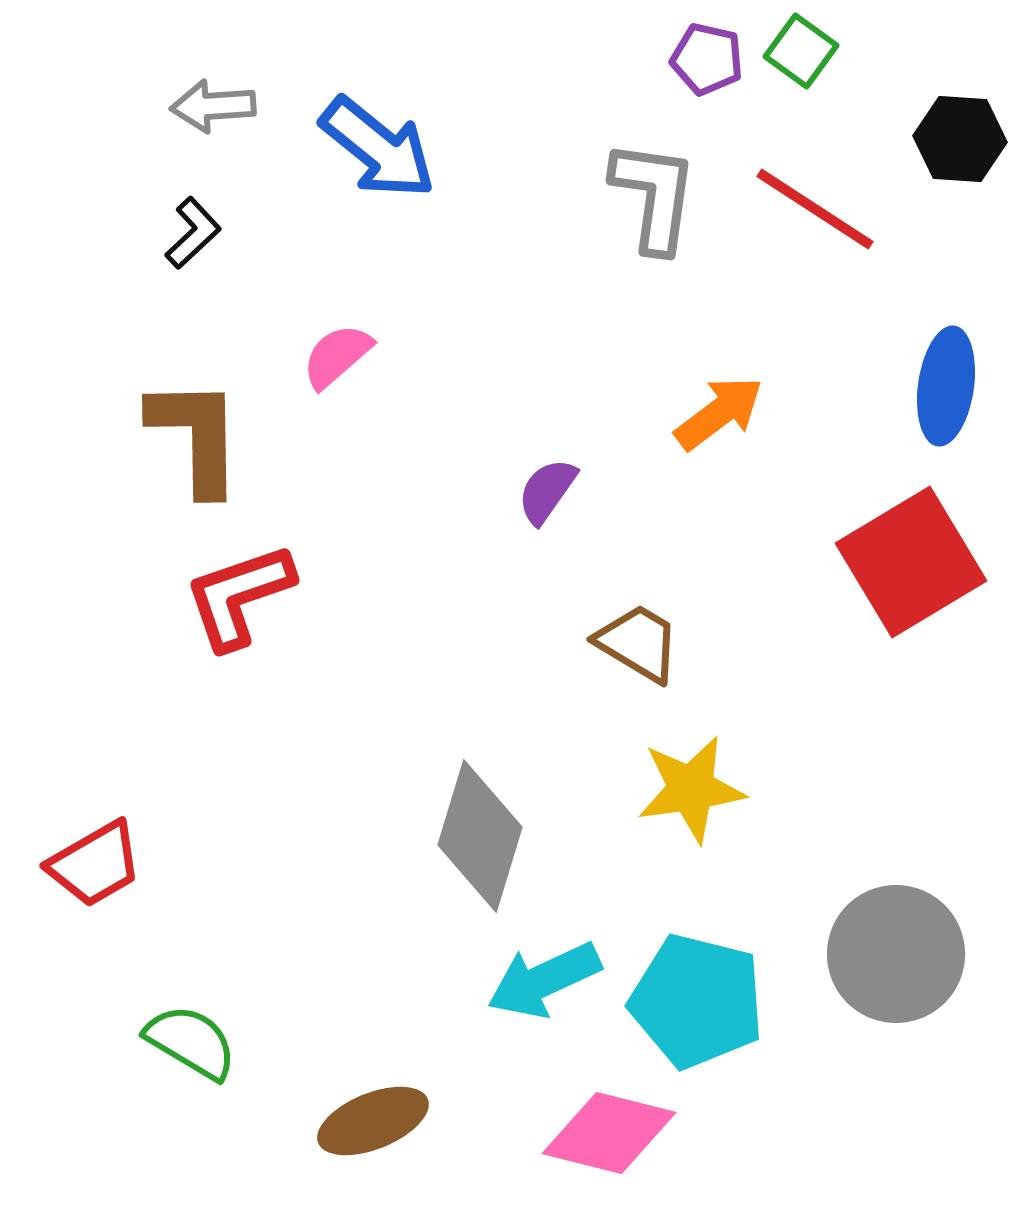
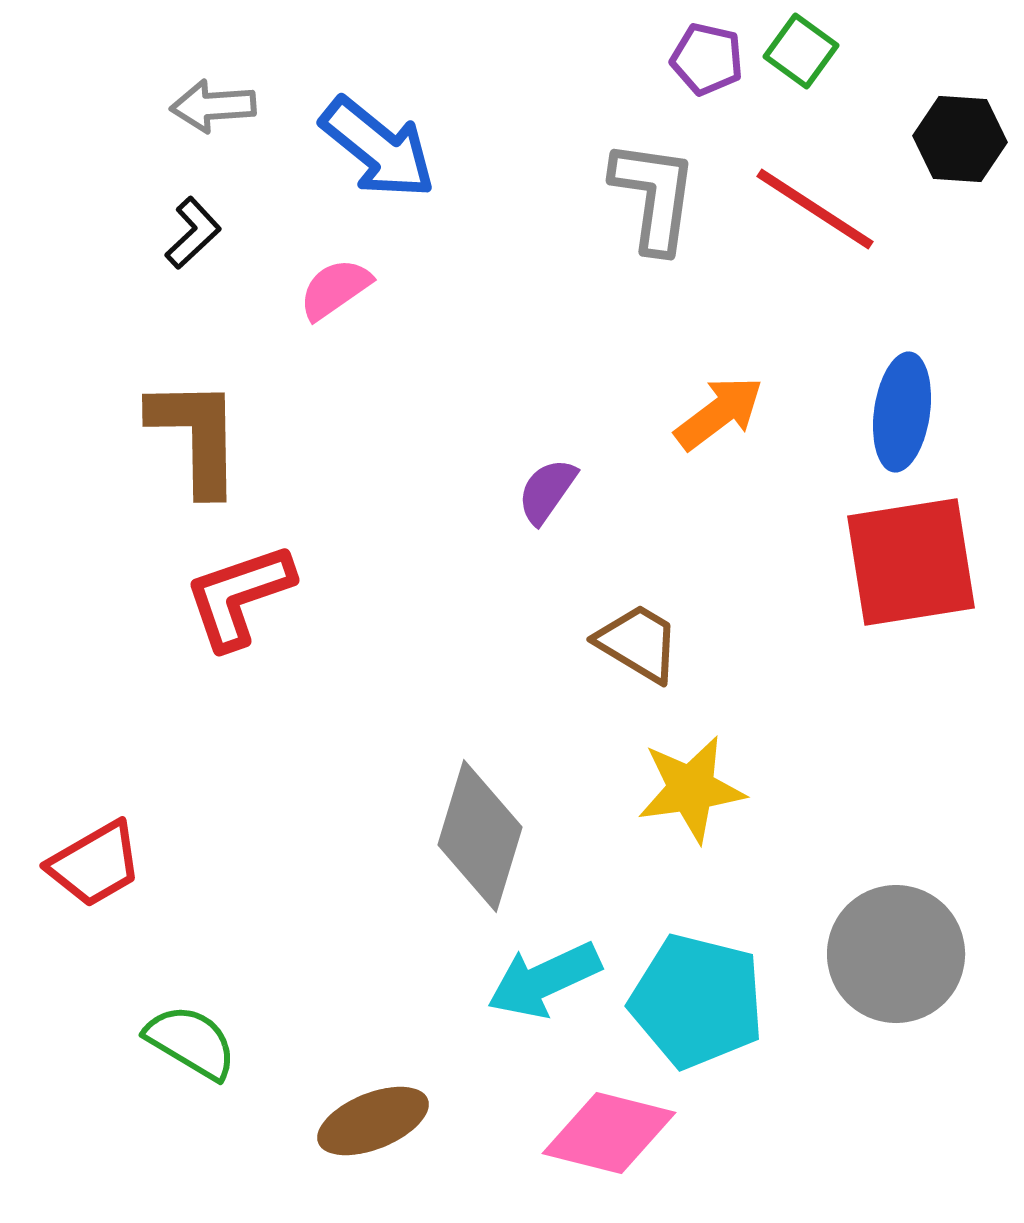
pink semicircle: moved 2 px left, 67 px up; rotated 6 degrees clockwise
blue ellipse: moved 44 px left, 26 px down
red square: rotated 22 degrees clockwise
